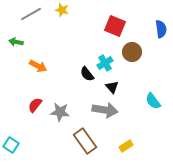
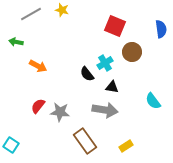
black triangle: rotated 40 degrees counterclockwise
red semicircle: moved 3 px right, 1 px down
